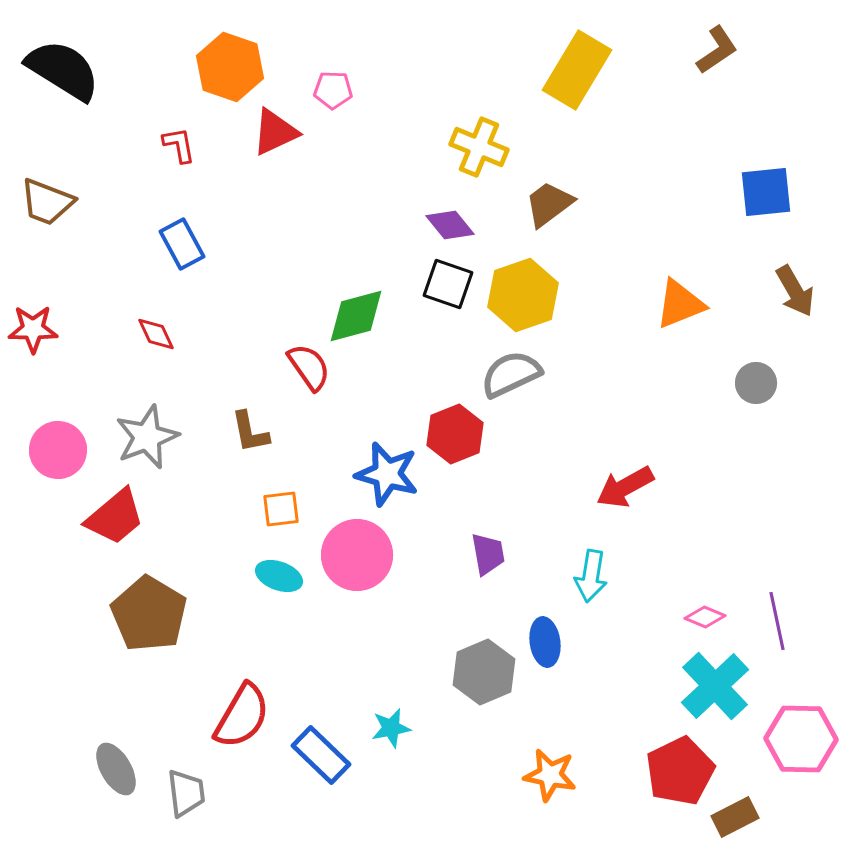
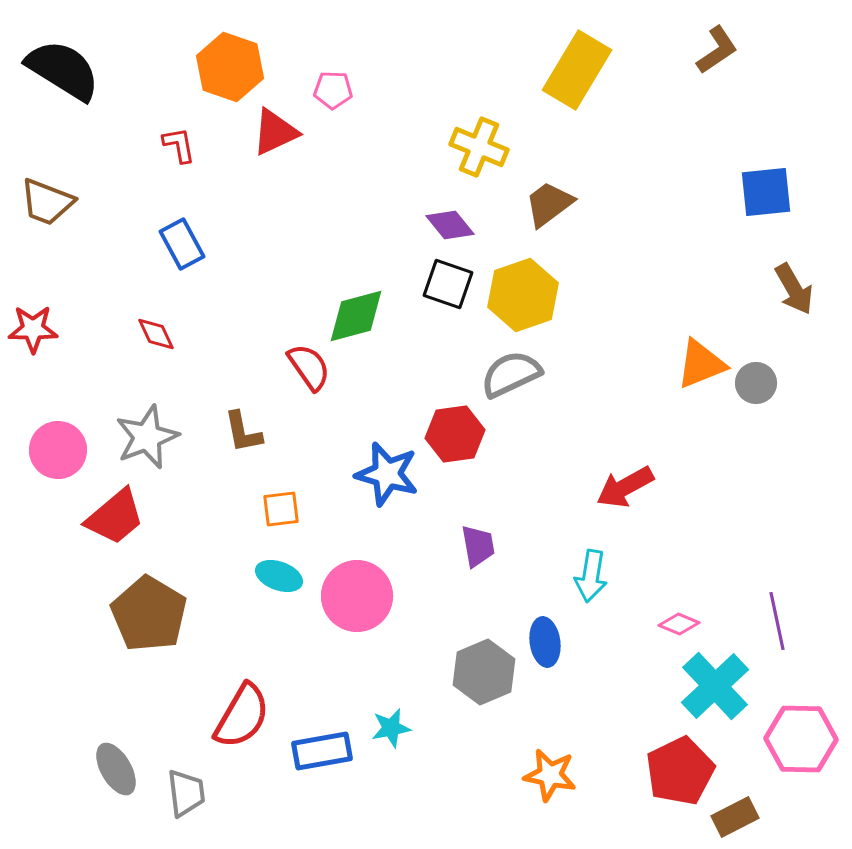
brown arrow at (795, 291): moved 1 px left, 2 px up
orange triangle at (680, 304): moved 21 px right, 60 px down
brown L-shape at (250, 432): moved 7 px left
red hexagon at (455, 434): rotated 14 degrees clockwise
purple trapezoid at (488, 554): moved 10 px left, 8 px up
pink circle at (357, 555): moved 41 px down
pink diamond at (705, 617): moved 26 px left, 7 px down
blue rectangle at (321, 755): moved 1 px right, 4 px up; rotated 54 degrees counterclockwise
